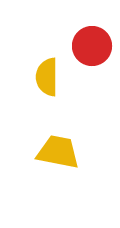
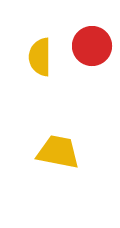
yellow semicircle: moved 7 px left, 20 px up
